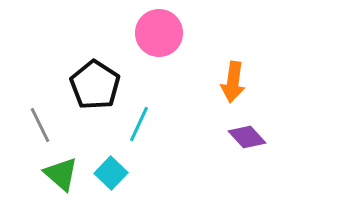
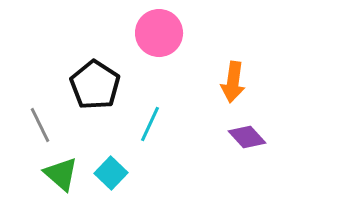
cyan line: moved 11 px right
